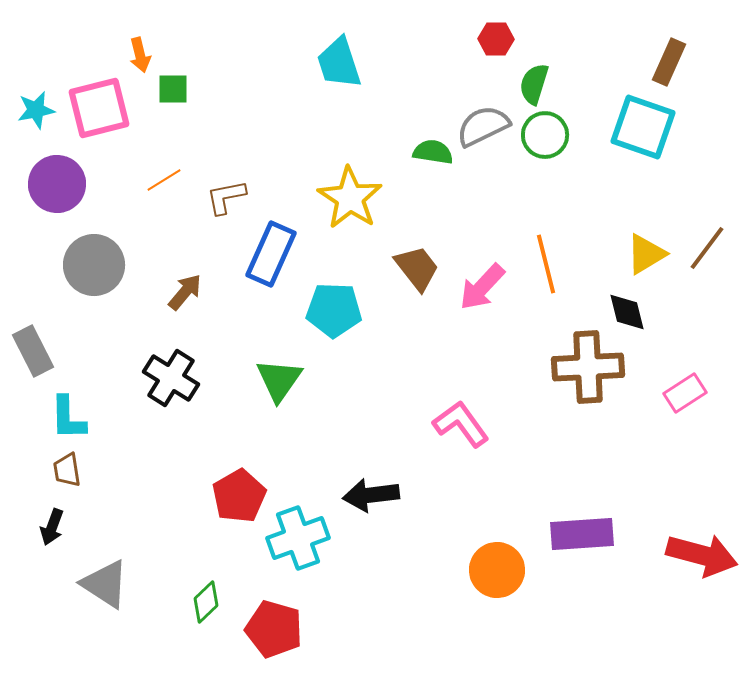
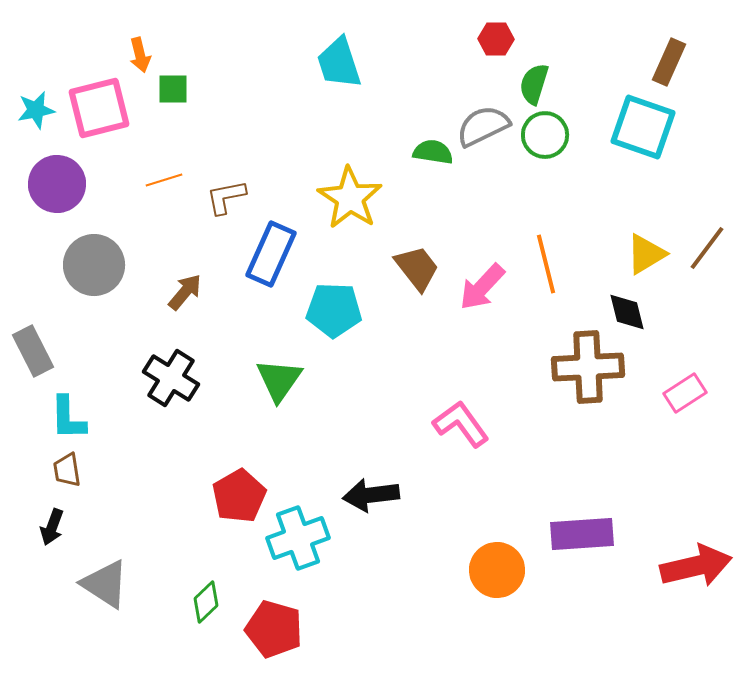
orange line at (164, 180): rotated 15 degrees clockwise
red arrow at (702, 555): moved 6 px left, 11 px down; rotated 28 degrees counterclockwise
